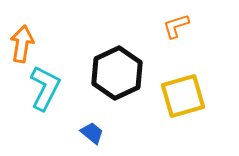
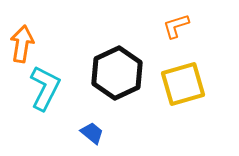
yellow square: moved 12 px up
